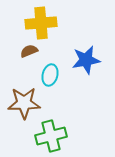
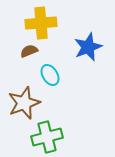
blue star: moved 2 px right, 13 px up; rotated 12 degrees counterclockwise
cyan ellipse: rotated 45 degrees counterclockwise
brown star: rotated 20 degrees counterclockwise
green cross: moved 4 px left, 1 px down
